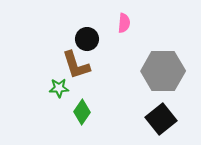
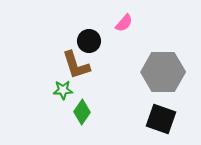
pink semicircle: rotated 36 degrees clockwise
black circle: moved 2 px right, 2 px down
gray hexagon: moved 1 px down
green star: moved 4 px right, 2 px down
black square: rotated 32 degrees counterclockwise
